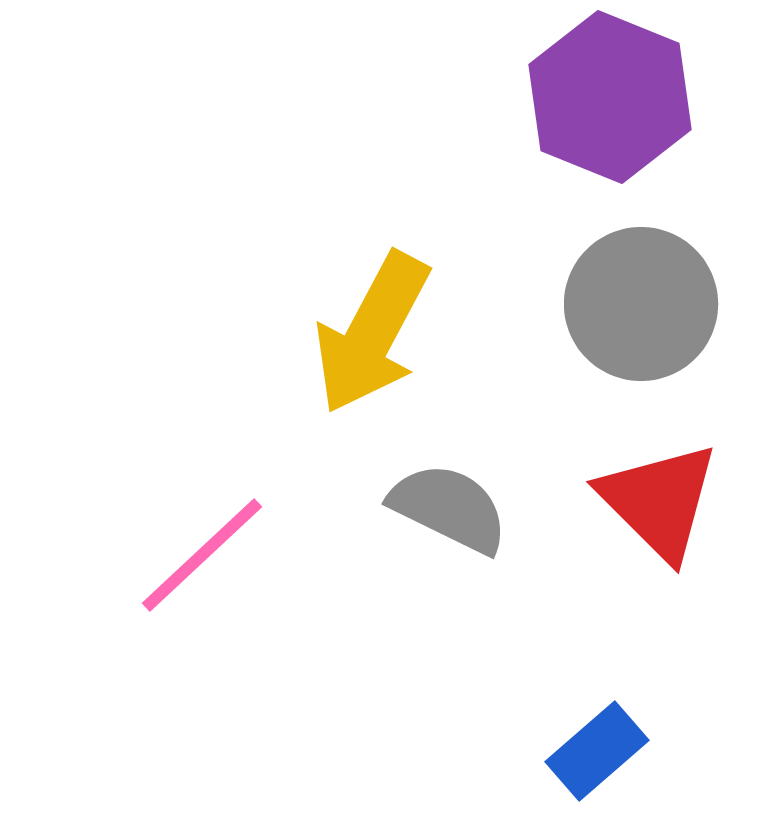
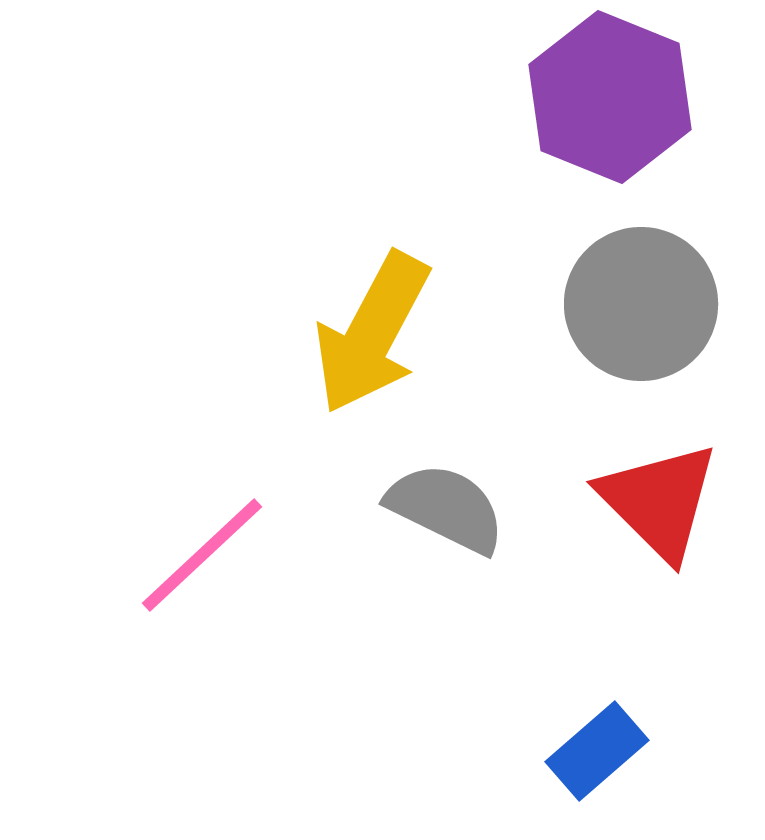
gray semicircle: moved 3 px left
